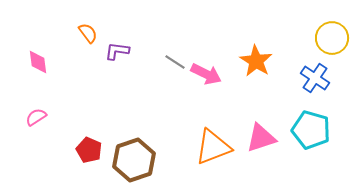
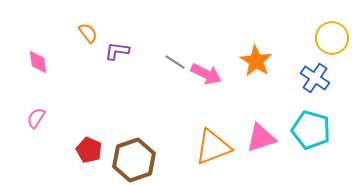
pink semicircle: moved 1 px down; rotated 25 degrees counterclockwise
